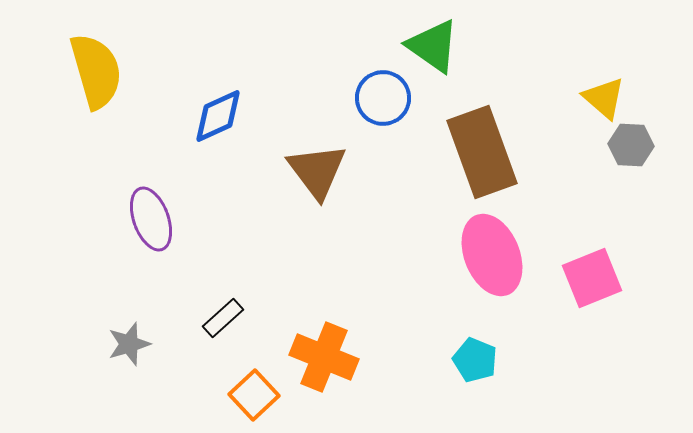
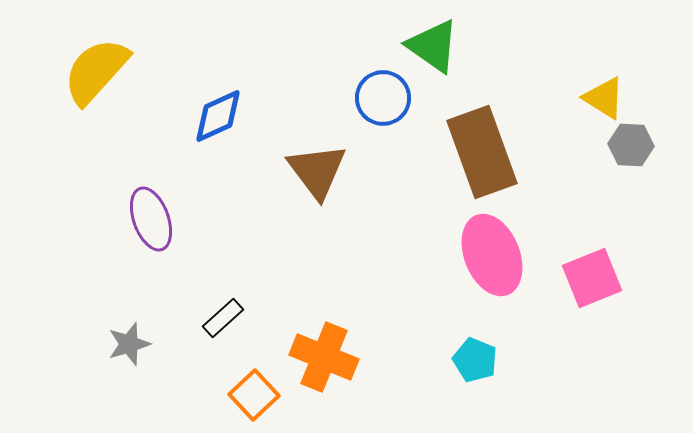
yellow semicircle: rotated 122 degrees counterclockwise
yellow triangle: rotated 9 degrees counterclockwise
